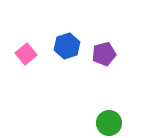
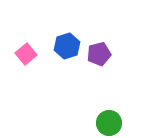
purple pentagon: moved 5 px left
